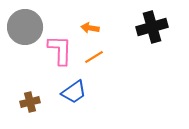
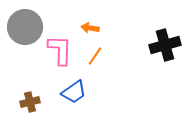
black cross: moved 13 px right, 18 px down
orange line: moved 1 px right, 1 px up; rotated 24 degrees counterclockwise
